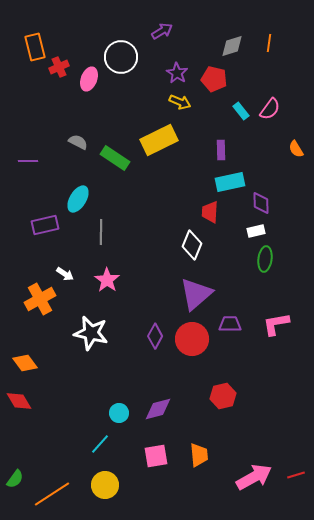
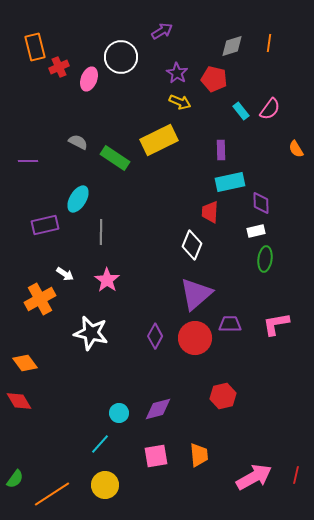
red circle at (192, 339): moved 3 px right, 1 px up
red line at (296, 475): rotated 60 degrees counterclockwise
